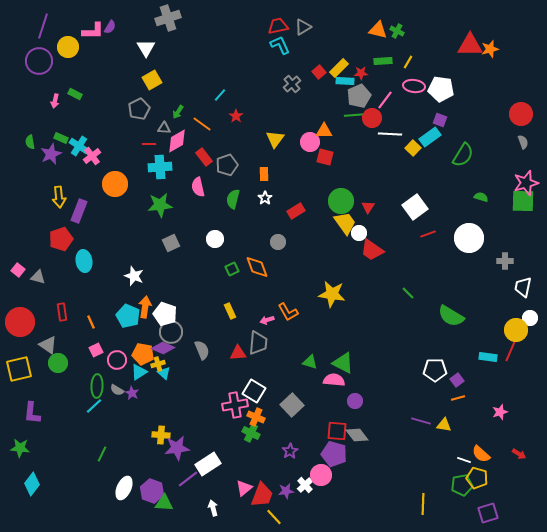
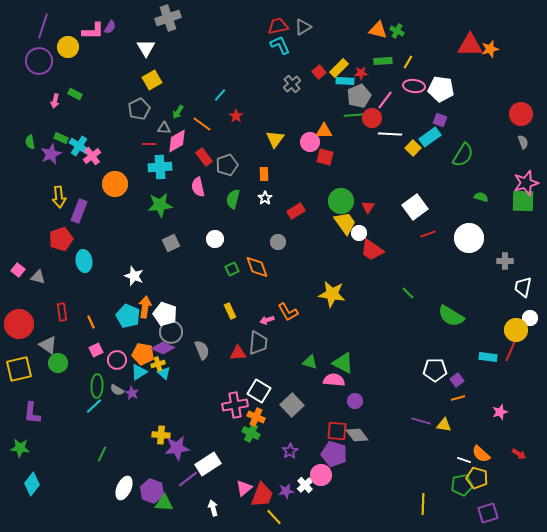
red circle at (20, 322): moved 1 px left, 2 px down
white square at (254, 391): moved 5 px right
